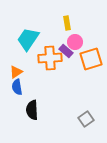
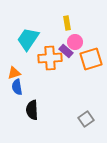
orange triangle: moved 2 px left, 1 px down; rotated 16 degrees clockwise
